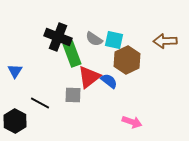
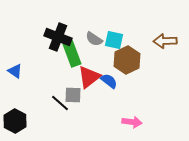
blue triangle: rotated 28 degrees counterclockwise
black line: moved 20 px right; rotated 12 degrees clockwise
pink arrow: rotated 12 degrees counterclockwise
